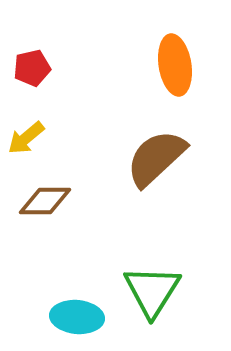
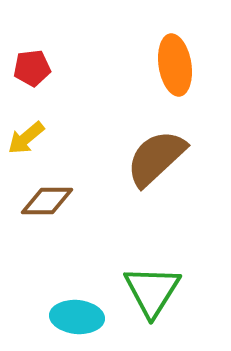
red pentagon: rotated 6 degrees clockwise
brown diamond: moved 2 px right
